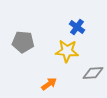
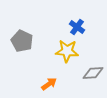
gray pentagon: moved 1 px left, 1 px up; rotated 20 degrees clockwise
